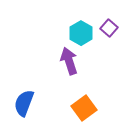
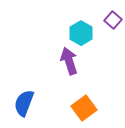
purple square: moved 4 px right, 8 px up
